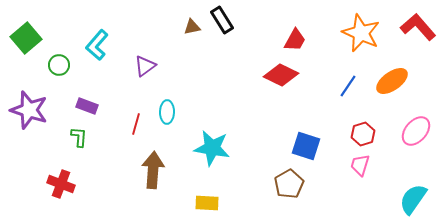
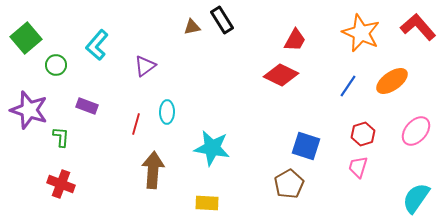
green circle: moved 3 px left
green L-shape: moved 18 px left
pink trapezoid: moved 2 px left, 2 px down
cyan semicircle: moved 3 px right, 1 px up
